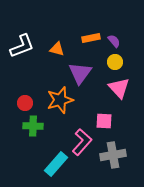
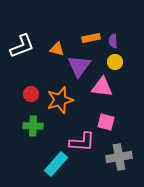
purple semicircle: moved 1 px left; rotated 144 degrees counterclockwise
purple triangle: moved 1 px left, 7 px up
pink triangle: moved 17 px left, 1 px up; rotated 40 degrees counterclockwise
red circle: moved 6 px right, 9 px up
pink square: moved 2 px right, 1 px down; rotated 12 degrees clockwise
pink L-shape: rotated 52 degrees clockwise
gray cross: moved 6 px right, 2 px down
